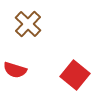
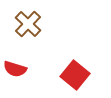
red semicircle: moved 1 px up
